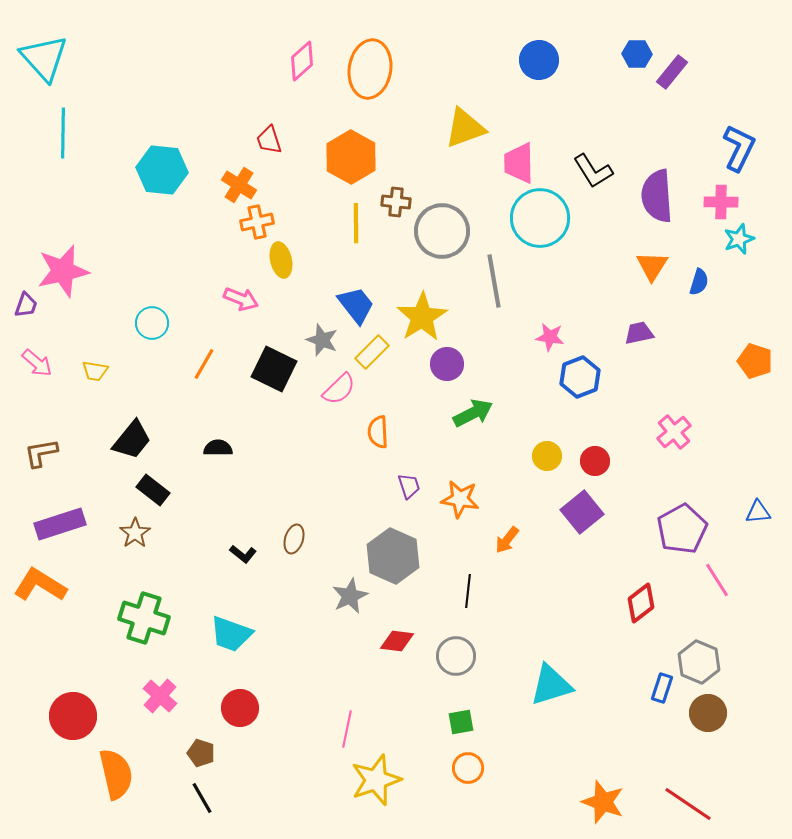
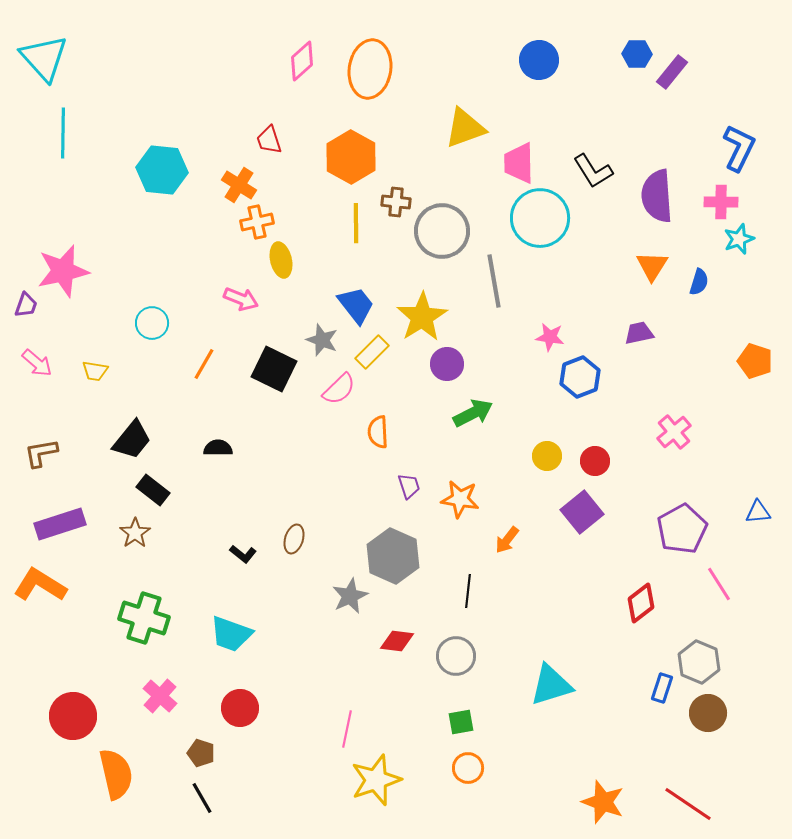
pink line at (717, 580): moved 2 px right, 4 px down
